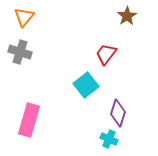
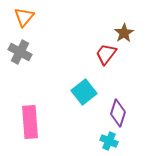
brown star: moved 3 px left, 17 px down
gray cross: rotated 10 degrees clockwise
cyan square: moved 2 px left, 7 px down
pink rectangle: moved 1 px right, 2 px down; rotated 20 degrees counterclockwise
cyan cross: moved 2 px down
